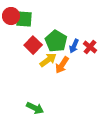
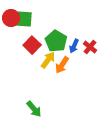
red circle: moved 2 px down
red square: moved 1 px left
yellow arrow: rotated 18 degrees counterclockwise
green arrow: moved 1 px left, 1 px down; rotated 24 degrees clockwise
